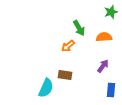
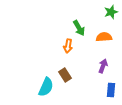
orange arrow: rotated 40 degrees counterclockwise
purple arrow: rotated 16 degrees counterclockwise
brown rectangle: rotated 48 degrees clockwise
cyan semicircle: moved 1 px up
